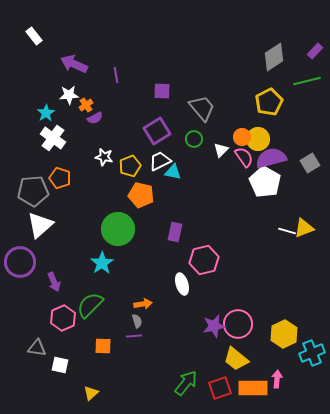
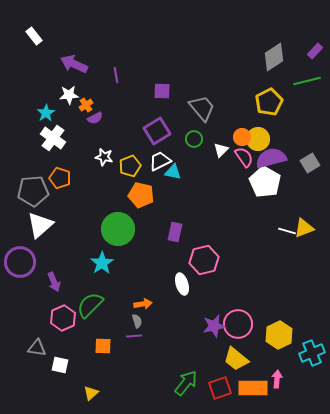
yellow hexagon at (284, 334): moved 5 px left, 1 px down
